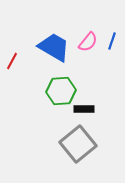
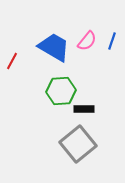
pink semicircle: moved 1 px left, 1 px up
